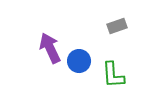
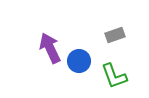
gray rectangle: moved 2 px left, 9 px down
green L-shape: moved 1 px right, 1 px down; rotated 16 degrees counterclockwise
